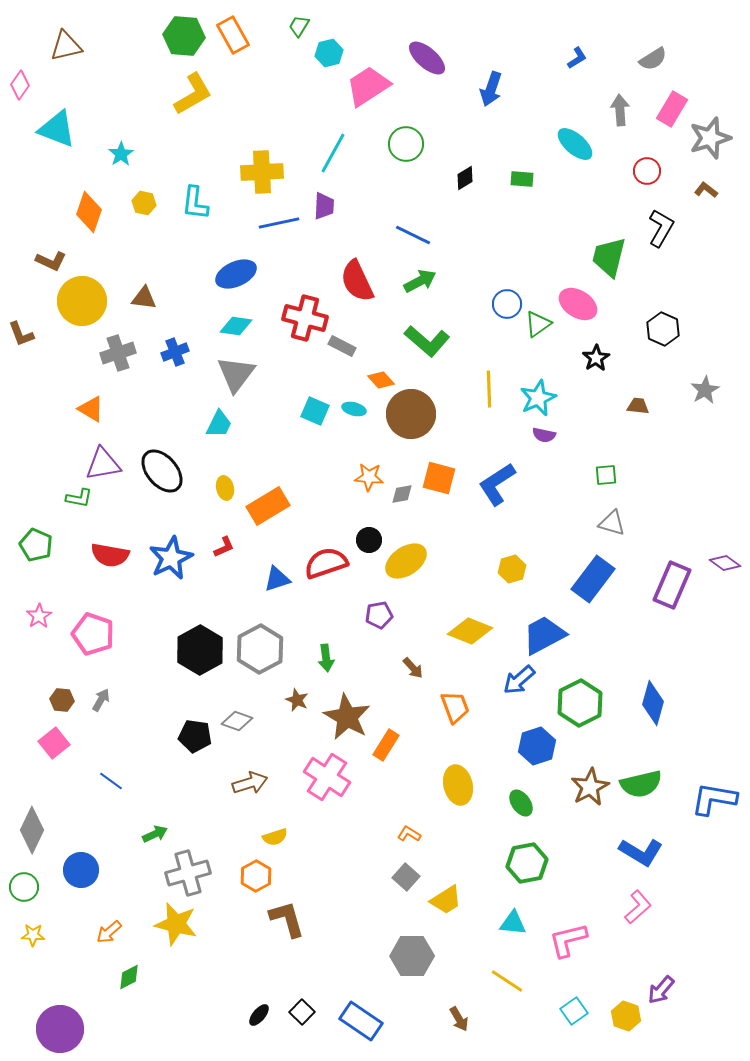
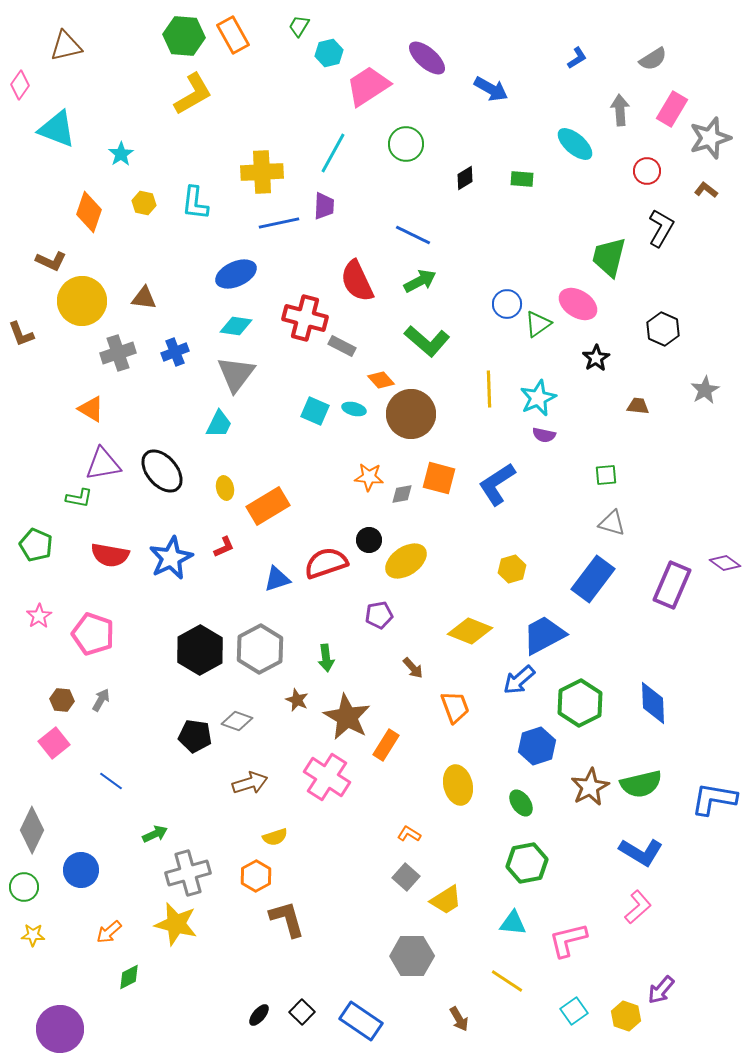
blue arrow at (491, 89): rotated 80 degrees counterclockwise
blue diamond at (653, 703): rotated 18 degrees counterclockwise
